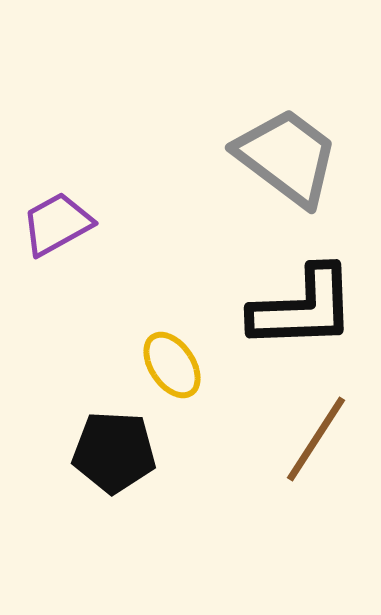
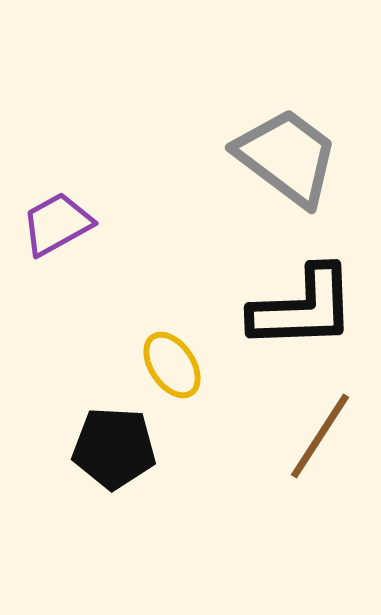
brown line: moved 4 px right, 3 px up
black pentagon: moved 4 px up
